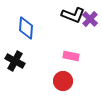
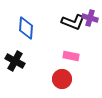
black L-shape: moved 7 px down
purple cross: moved 1 px up; rotated 28 degrees counterclockwise
red circle: moved 1 px left, 2 px up
